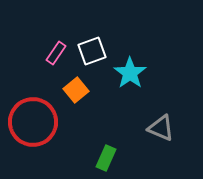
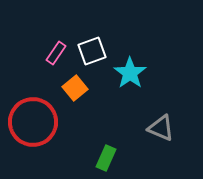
orange square: moved 1 px left, 2 px up
